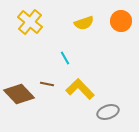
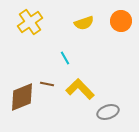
yellow cross: rotated 15 degrees clockwise
brown diamond: moved 3 px right, 3 px down; rotated 68 degrees counterclockwise
